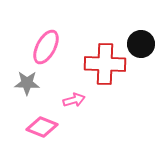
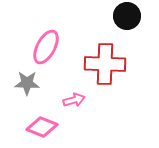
black circle: moved 14 px left, 28 px up
